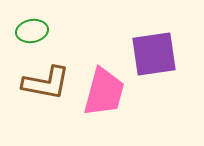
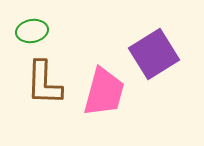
purple square: rotated 24 degrees counterclockwise
brown L-shape: moved 2 px left; rotated 81 degrees clockwise
